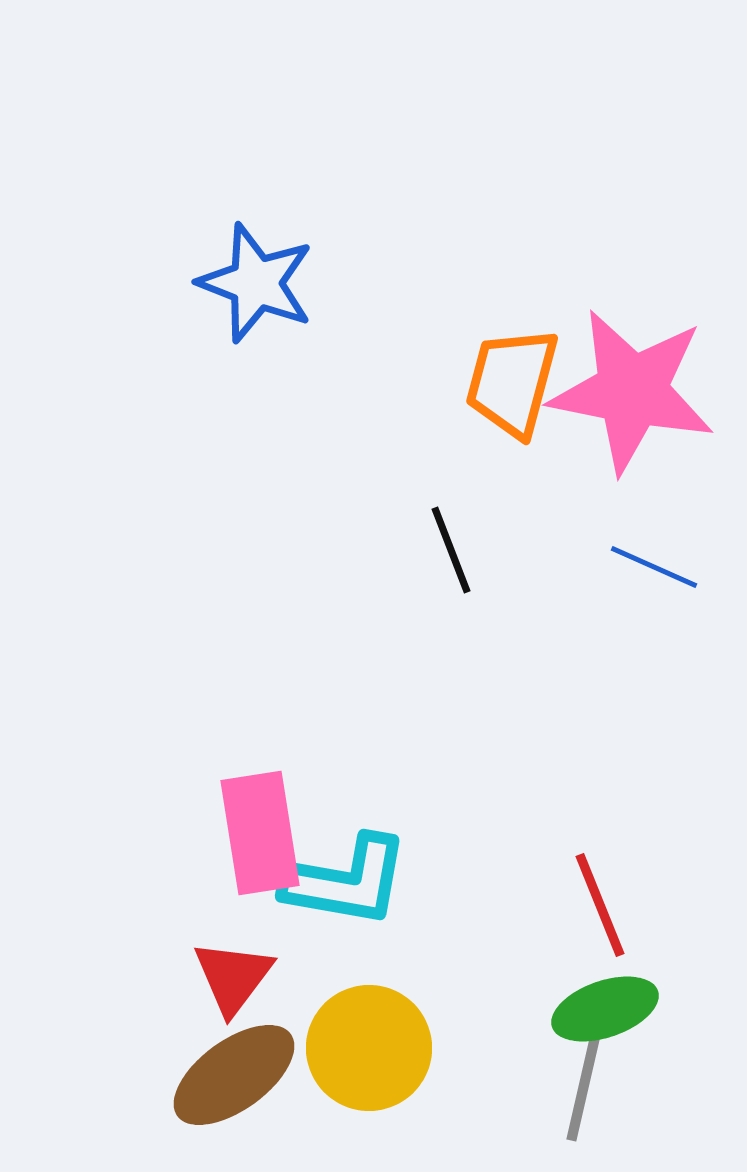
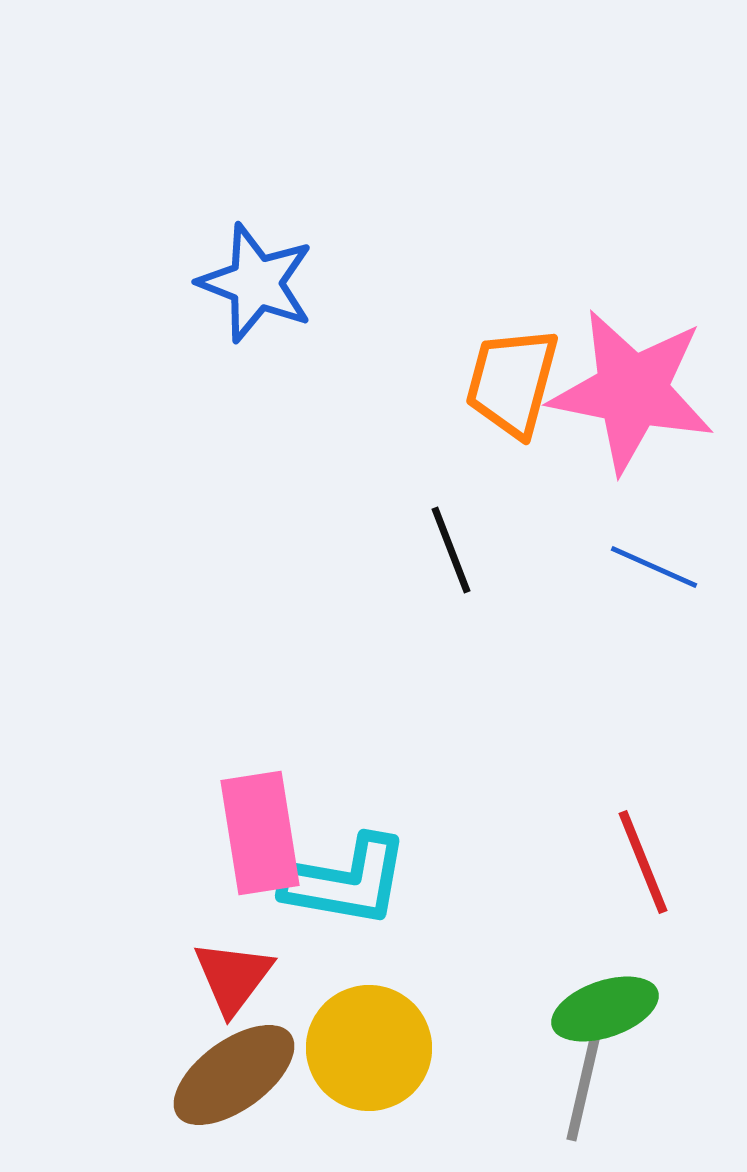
red line: moved 43 px right, 43 px up
